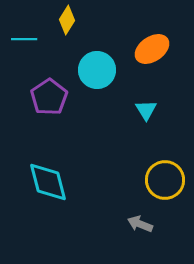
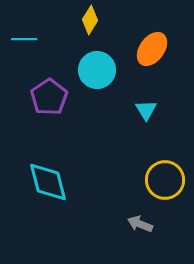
yellow diamond: moved 23 px right
orange ellipse: rotated 20 degrees counterclockwise
